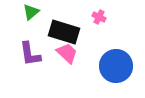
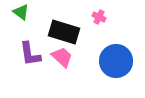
green triangle: moved 10 px left; rotated 42 degrees counterclockwise
pink trapezoid: moved 5 px left, 4 px down
blue circle: moved 5 px up
